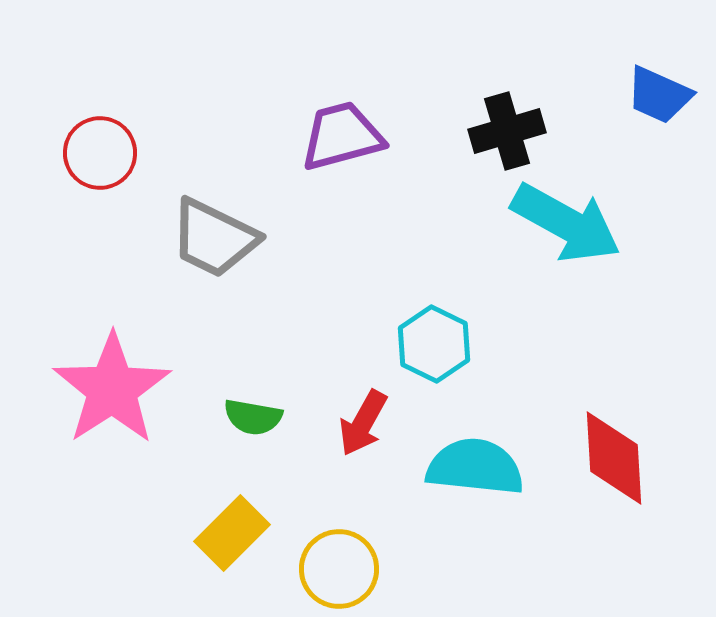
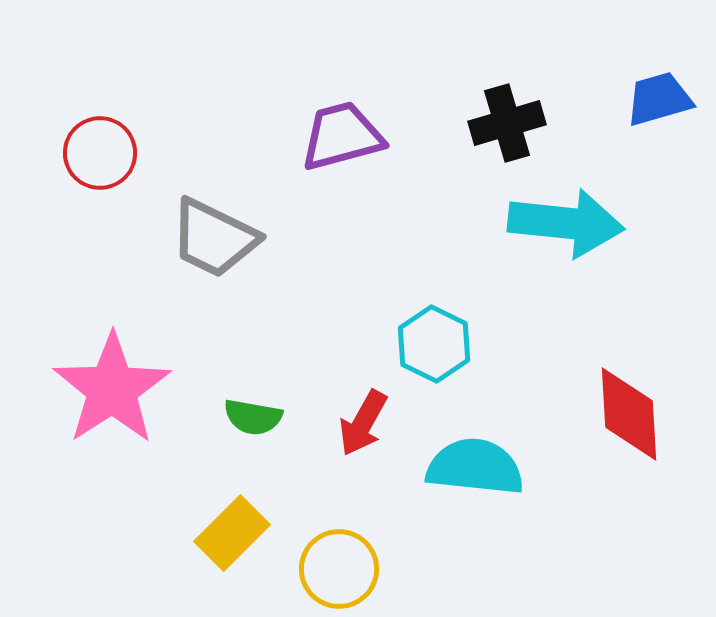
blue trapezoid: moved 4 px down; rotated 140 degrees clockwise
black cross: moved 8 px up
cyan arrow: rotated 23 degrees counterclockwise
red diamond: moved 15 px right, 44 px up
